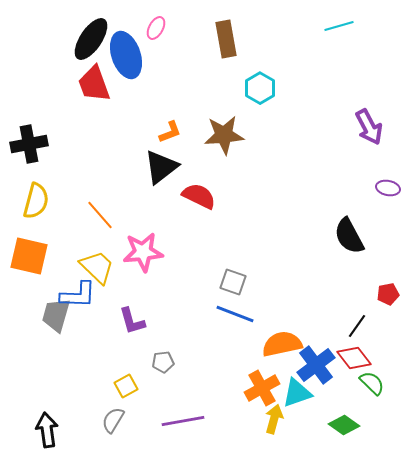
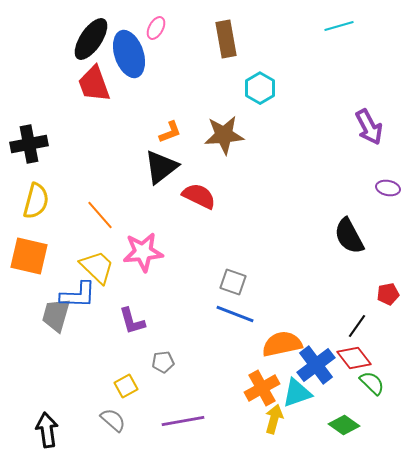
blue ellipse: moved 3 px right, 1 px up
gray semicircle: rotated 100 degrees clockwise
